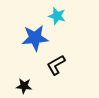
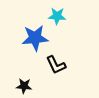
cyan star: rotated 12 degrees counterclockwise
black L-shape: rotated 85 degrees counterclockwise
